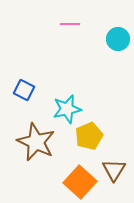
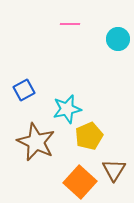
blue square: rotated 35 degrees clockwise
